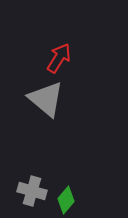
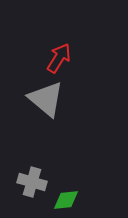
gray cross: moved 9 px up
green diamond: rotated 44 degrees clockwise
